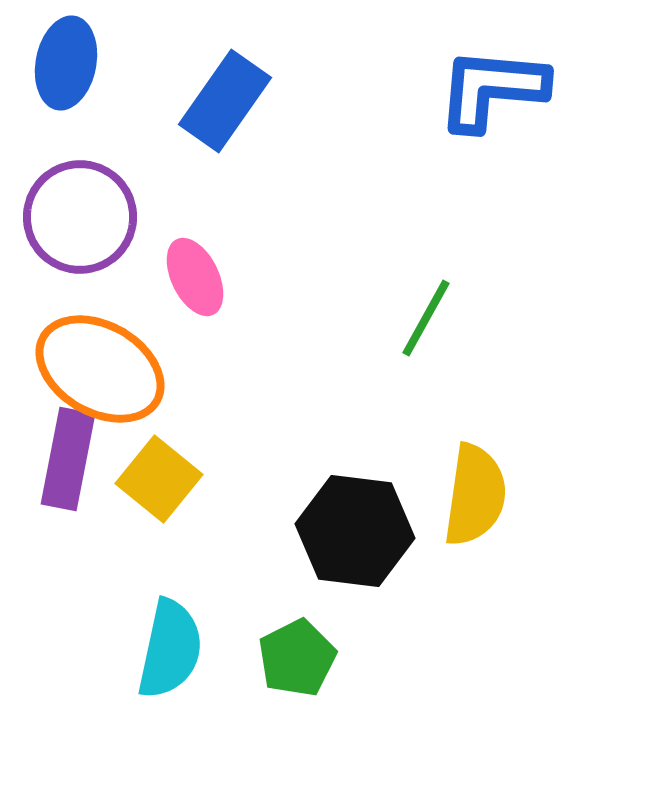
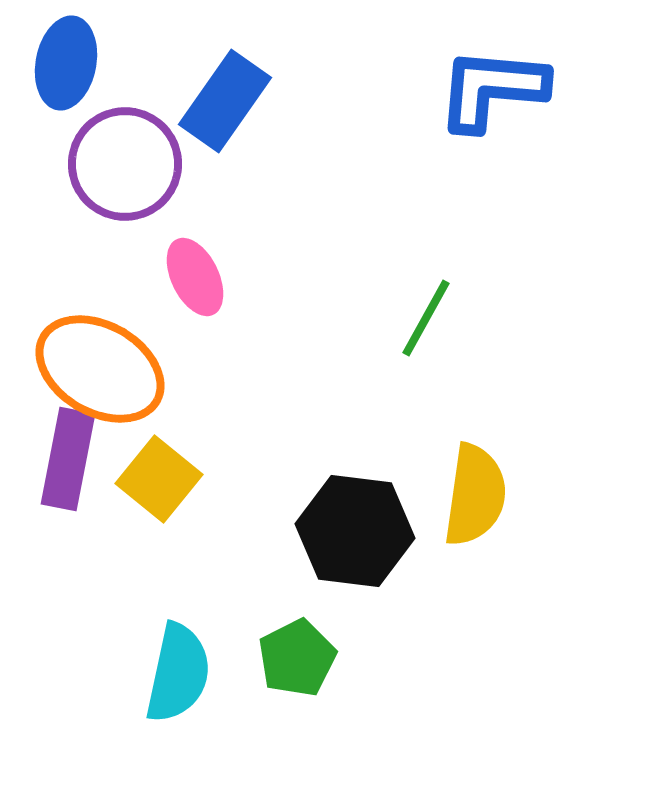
purple circle: moved 45 px right, 53 px up
cyan semicircle: moved 8 px right, 24 px down
